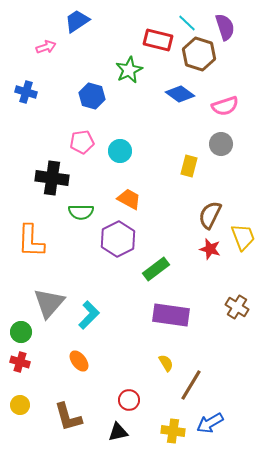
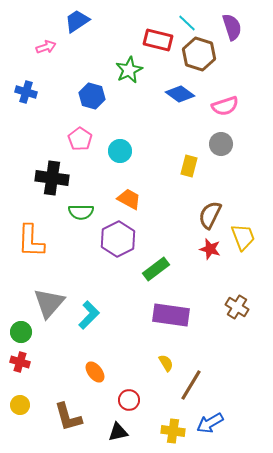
purple semicircle: moved 7 px right
pink pentagon: moved 2 px left, 3 px up; rotated 30 degrees counterclockwise
orange ellipse: moved 16 px right, 11 px down
